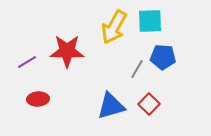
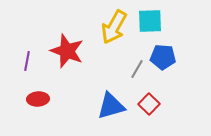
red star: rotated 20 degrees clockwise
purple line: moved 1 px up; rotated 48 degrees counterclockwise
